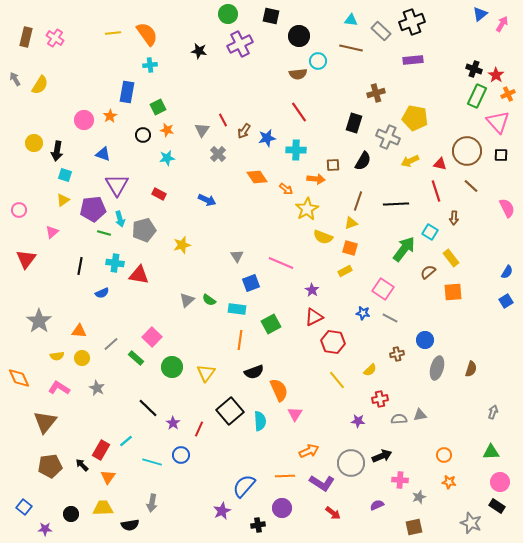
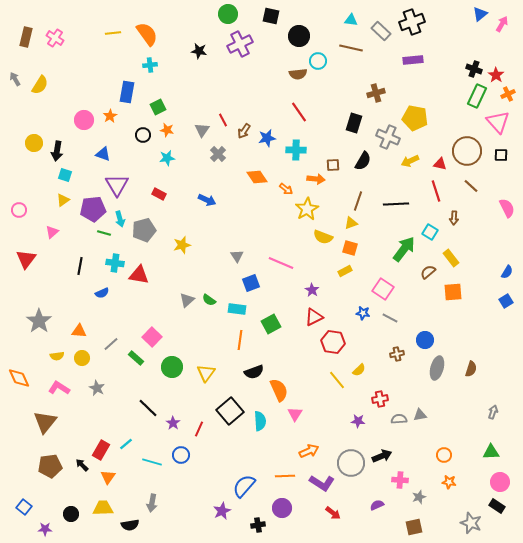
yellow semicircle at (370, 370): moved 11 px left
cyan line at (126, 441): moved 3 px down
